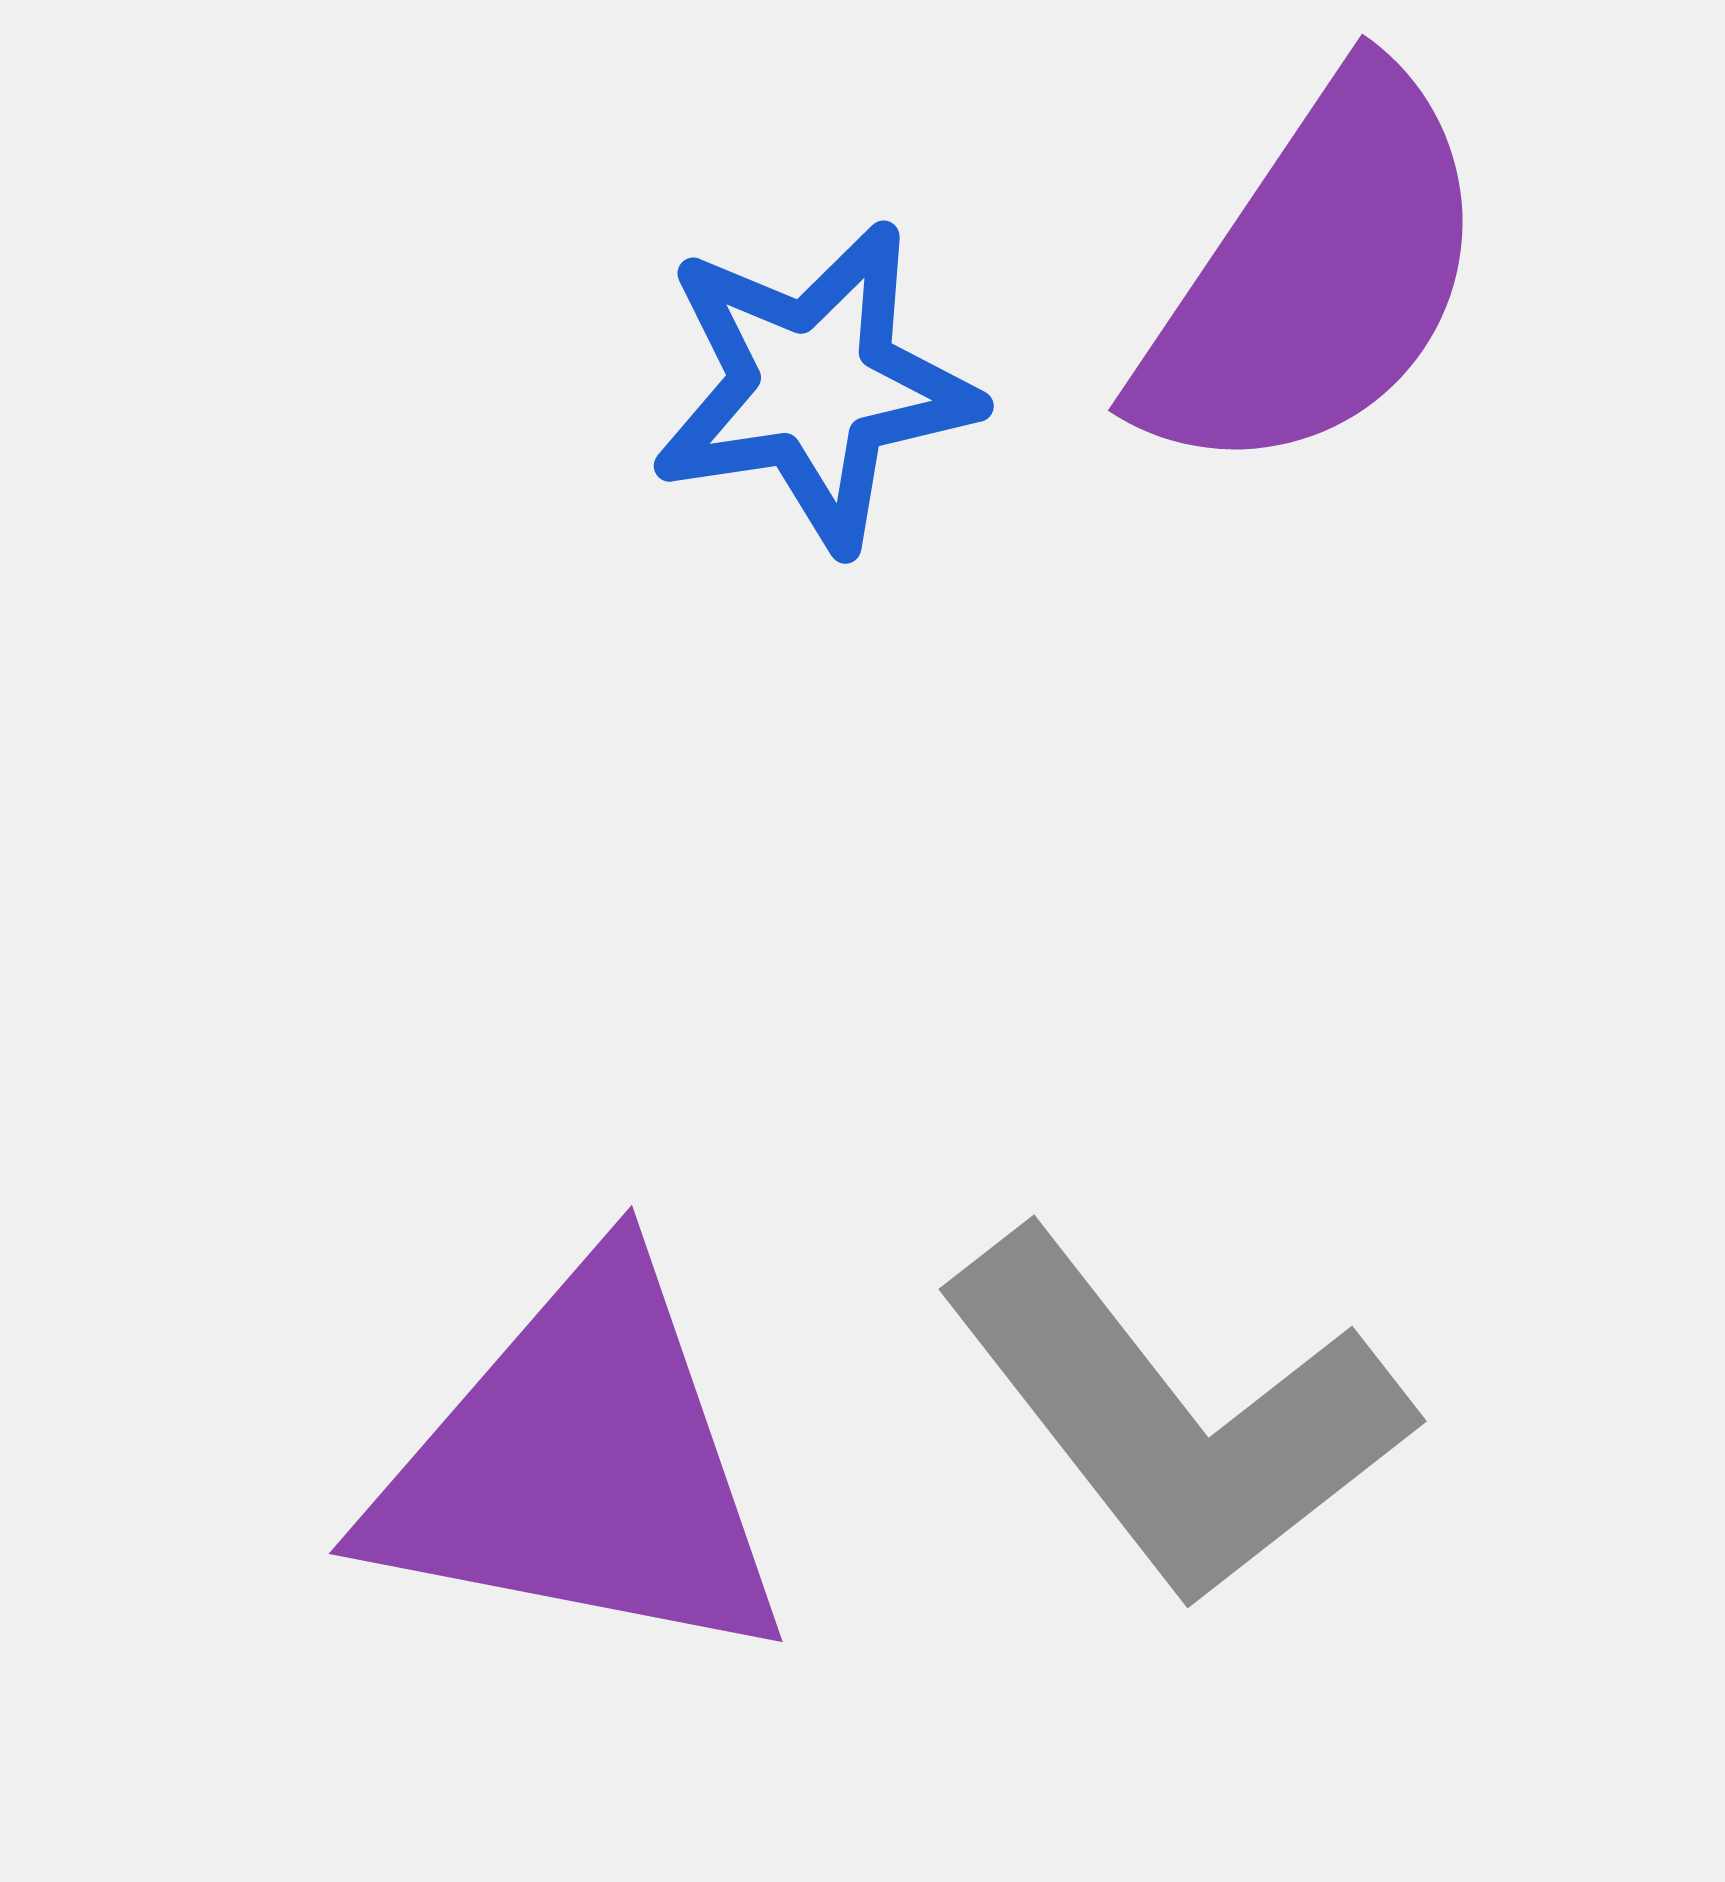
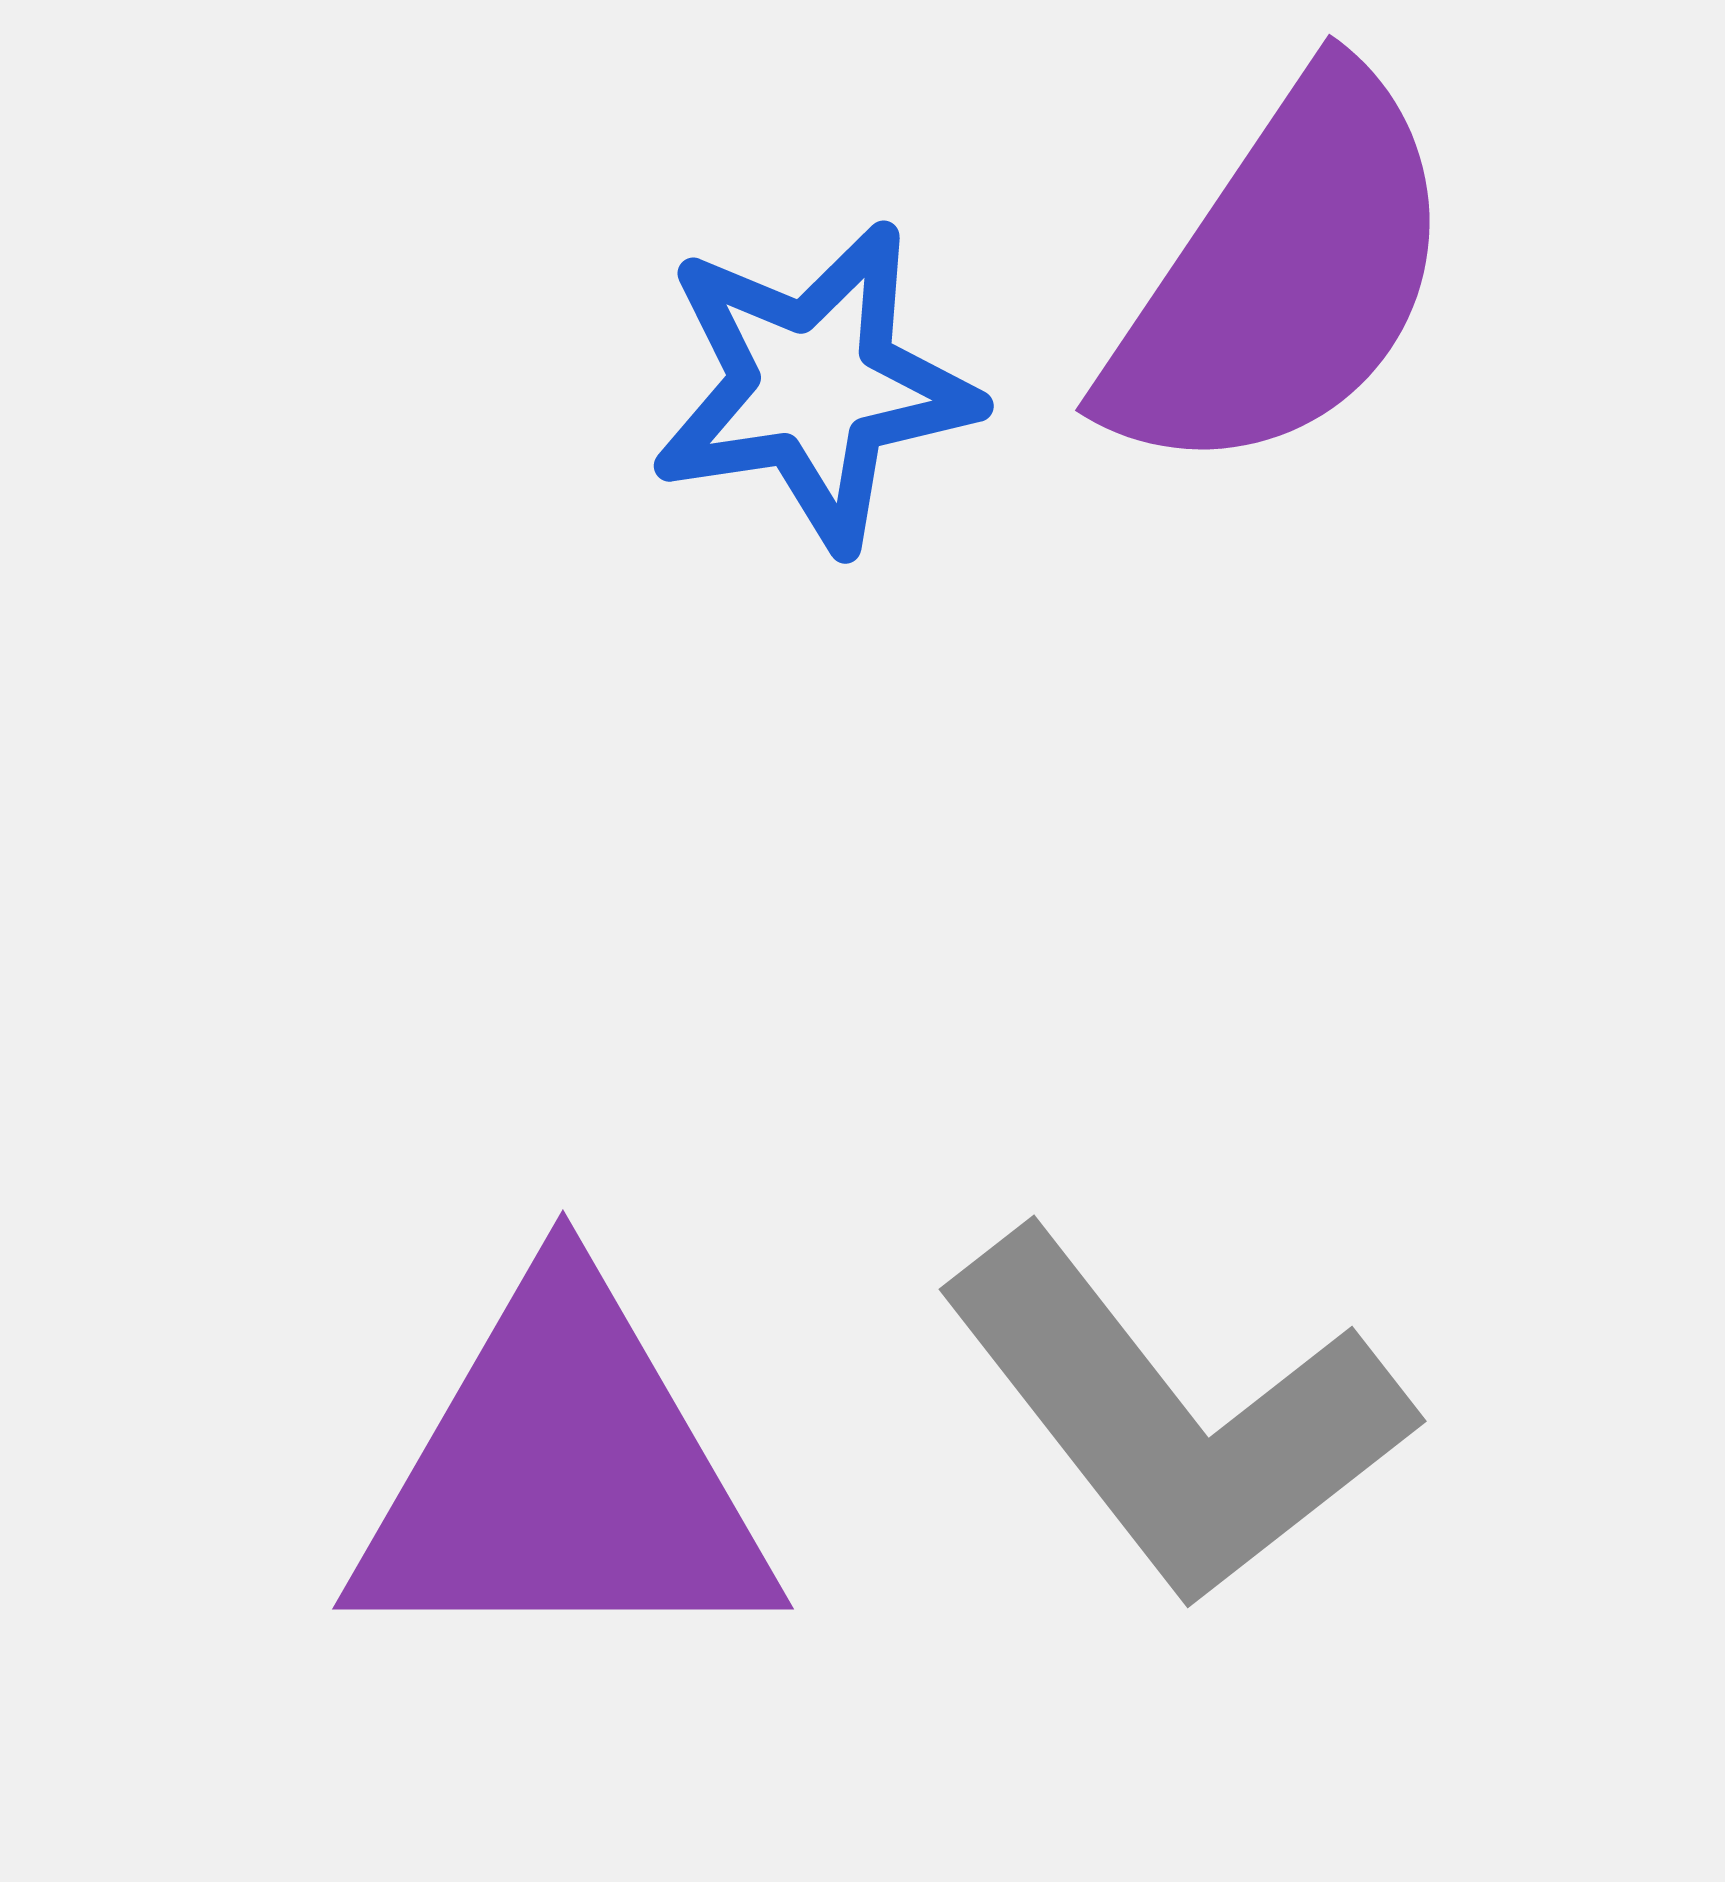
purple semicircle: moved 33 px left
purple triangle: moved 18 px left, 9 px down; rotated 11 degrees counterclockwise
